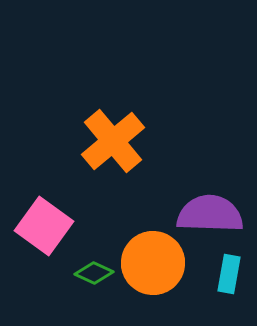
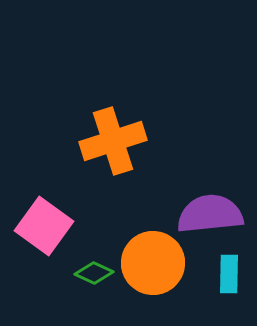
orange cross: rotated 22 degrees clockwise
purple semicircle: rotated 8 degrees counterclockwise
cyan rectangle: rotated 9 degrees counterclockwise
